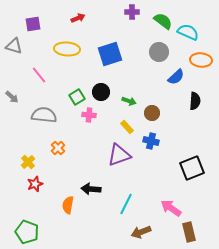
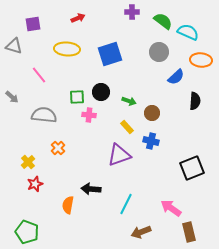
green square: rotated 28 degrees clockwise
